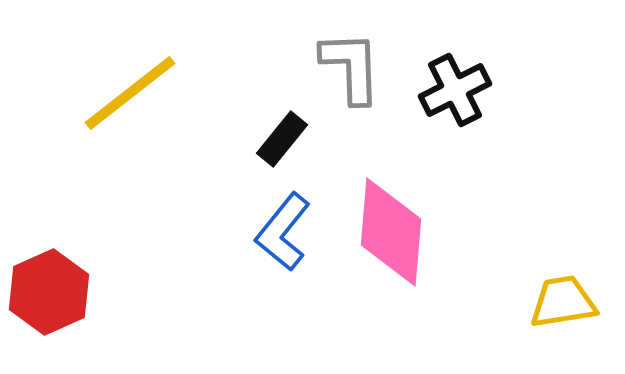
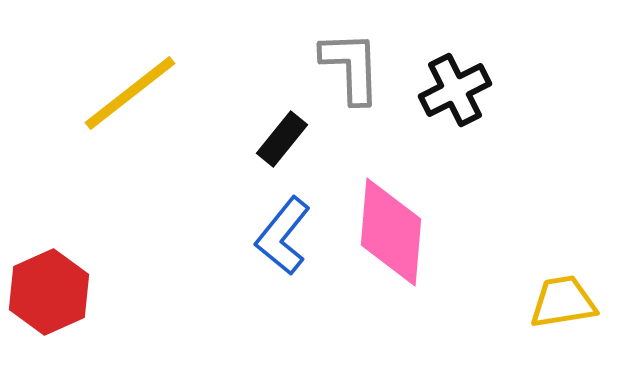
blue L-shape: moved 4 px down
